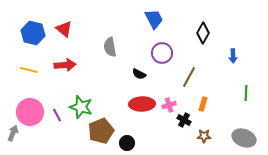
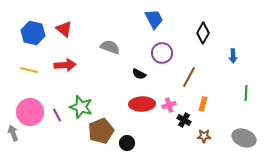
gray semicircle: rotated 120 degrees clockwise
gray arrow: rotated 42 degrees counterclockwise
